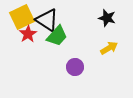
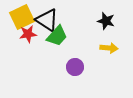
black star: moved 1 px left, 3 px down
red star: rotated 24 degrees clockwise
yellow arrow: rotated 36 degrees clockwise
